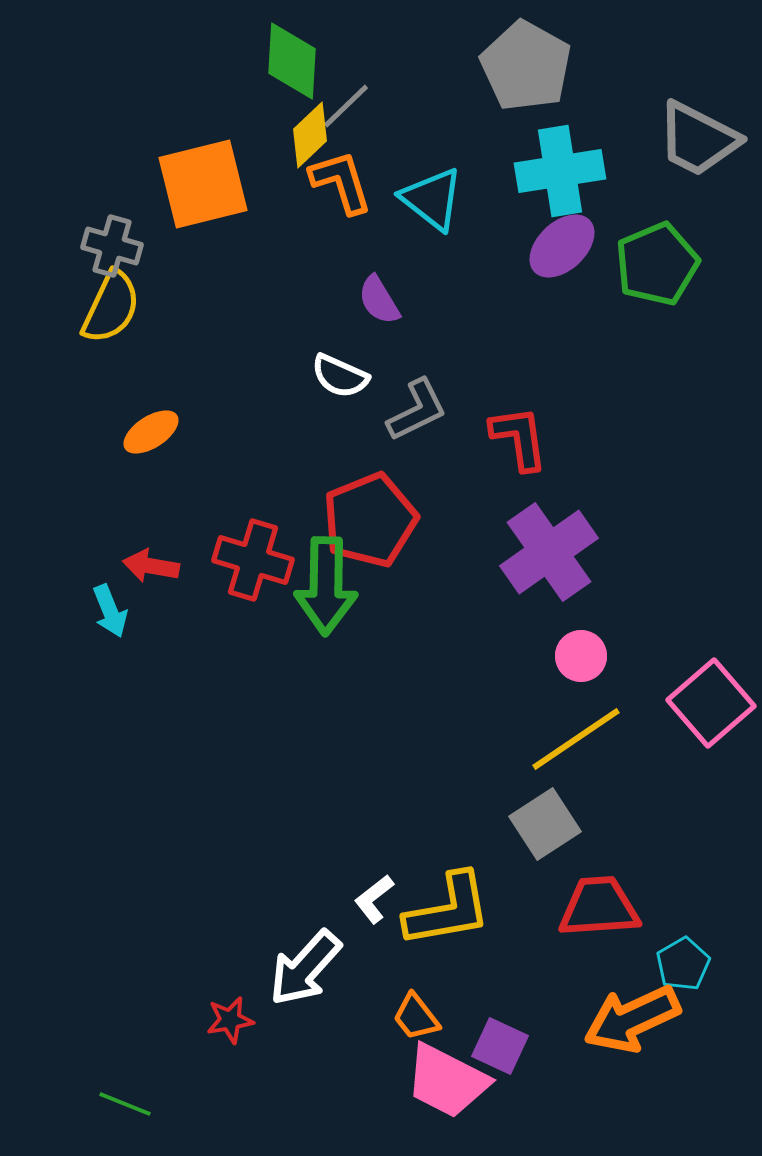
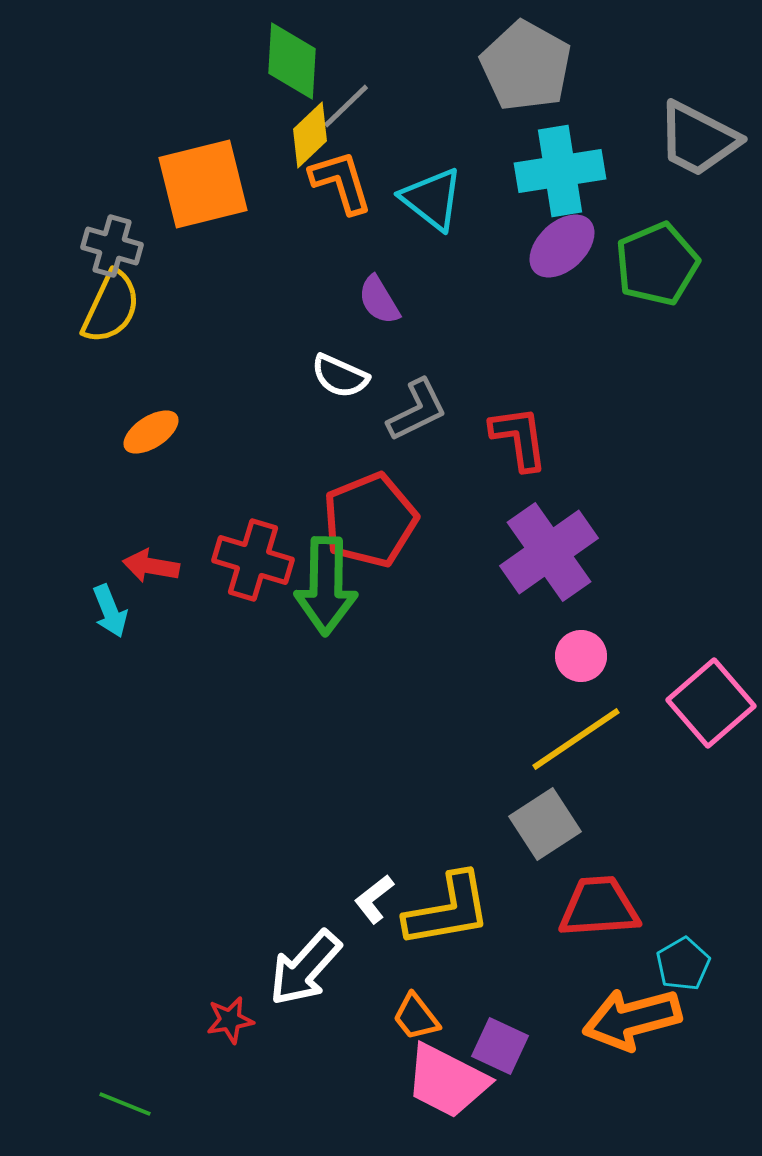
orange arrow: rotated 10 degrees clockwise
